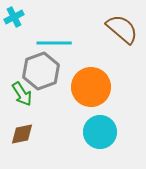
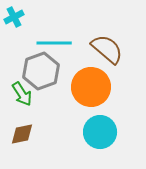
brown semicircle: moved 15 px left, 20 px down
